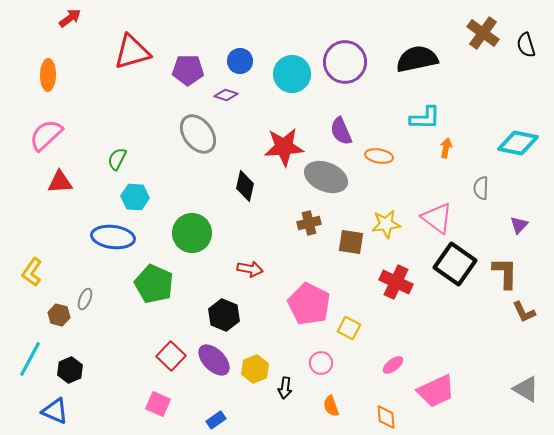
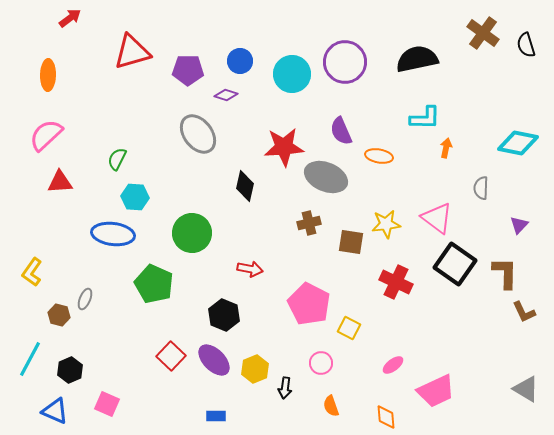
blue ellipse at (113, 237): moved 3 px up
pink square at (158, 404): moved 51 px left
blue rectangle at (216, 420): moved 4 px up; rotated 36 degrees clockwise
